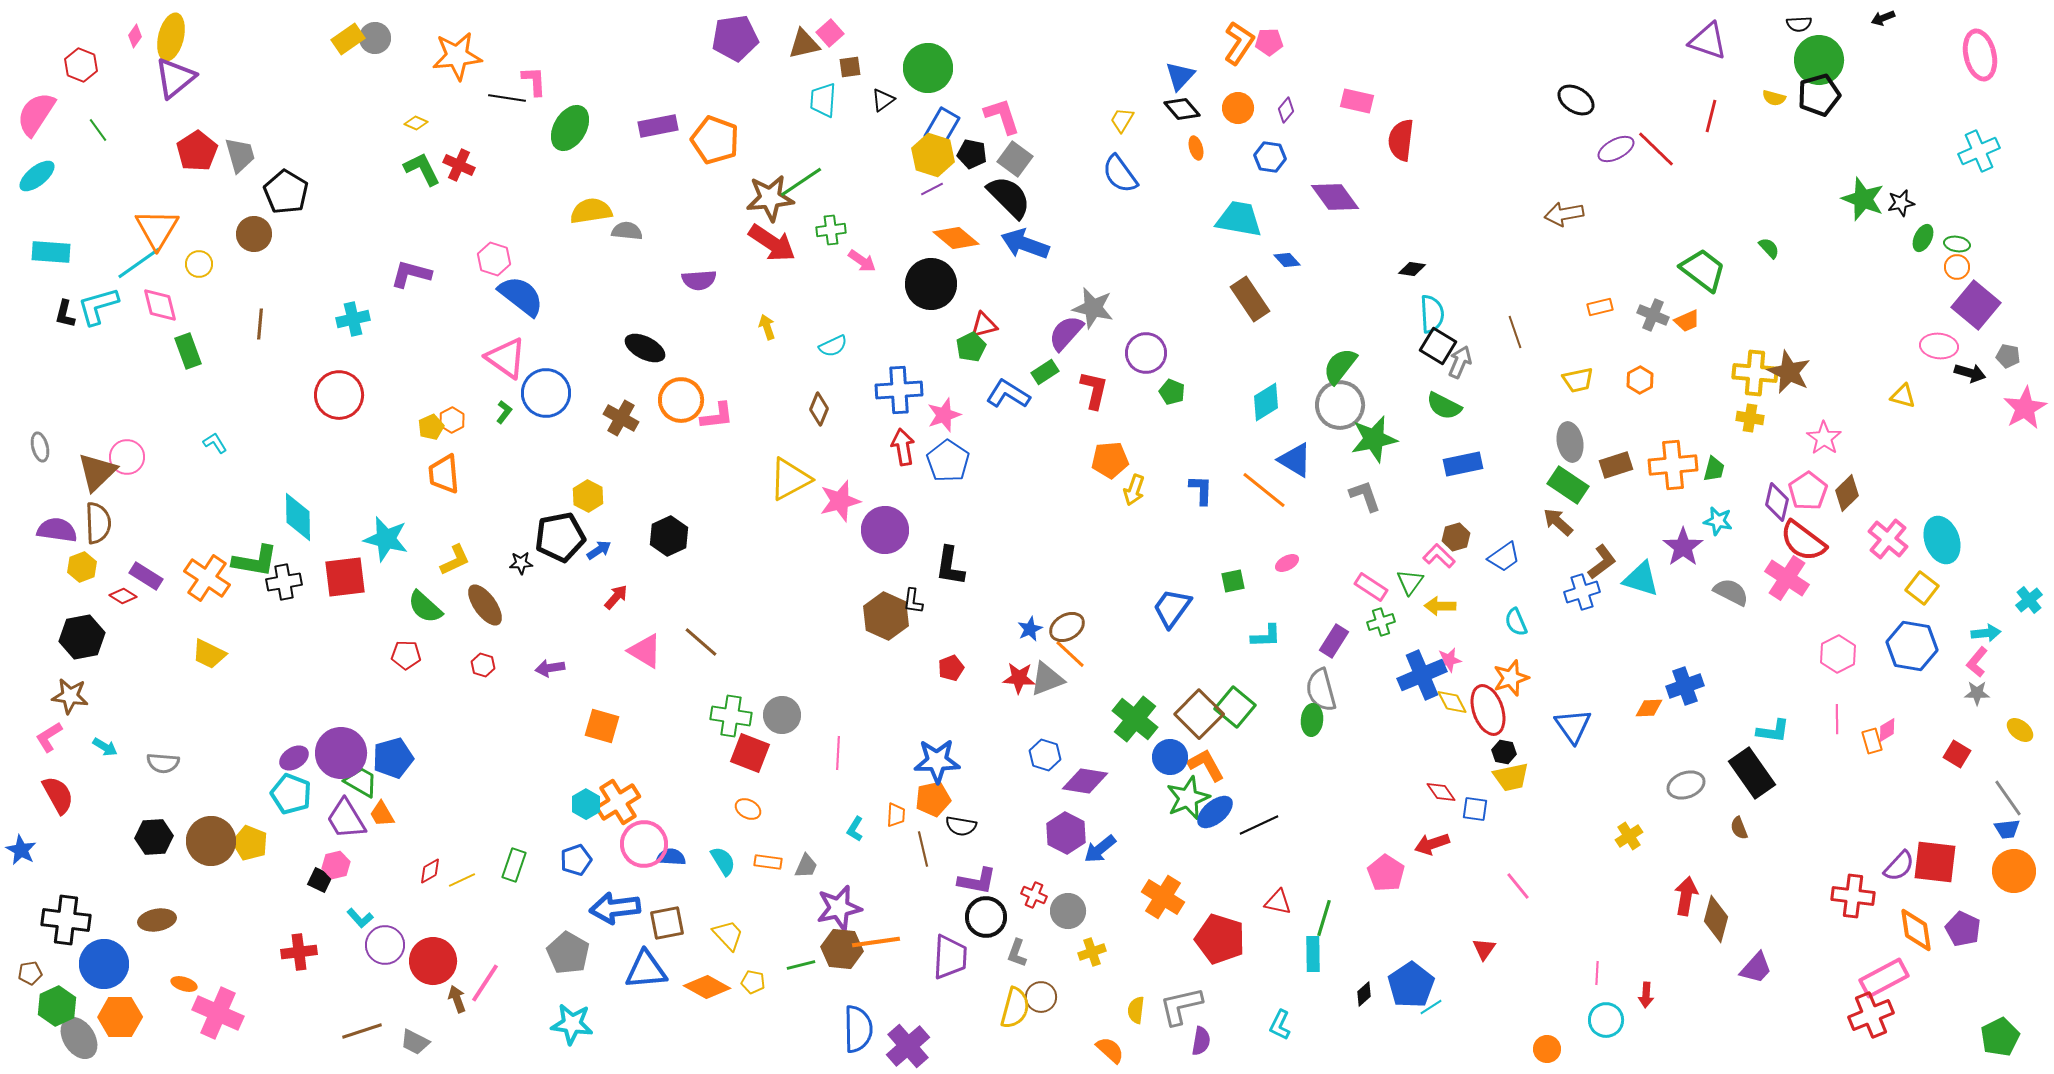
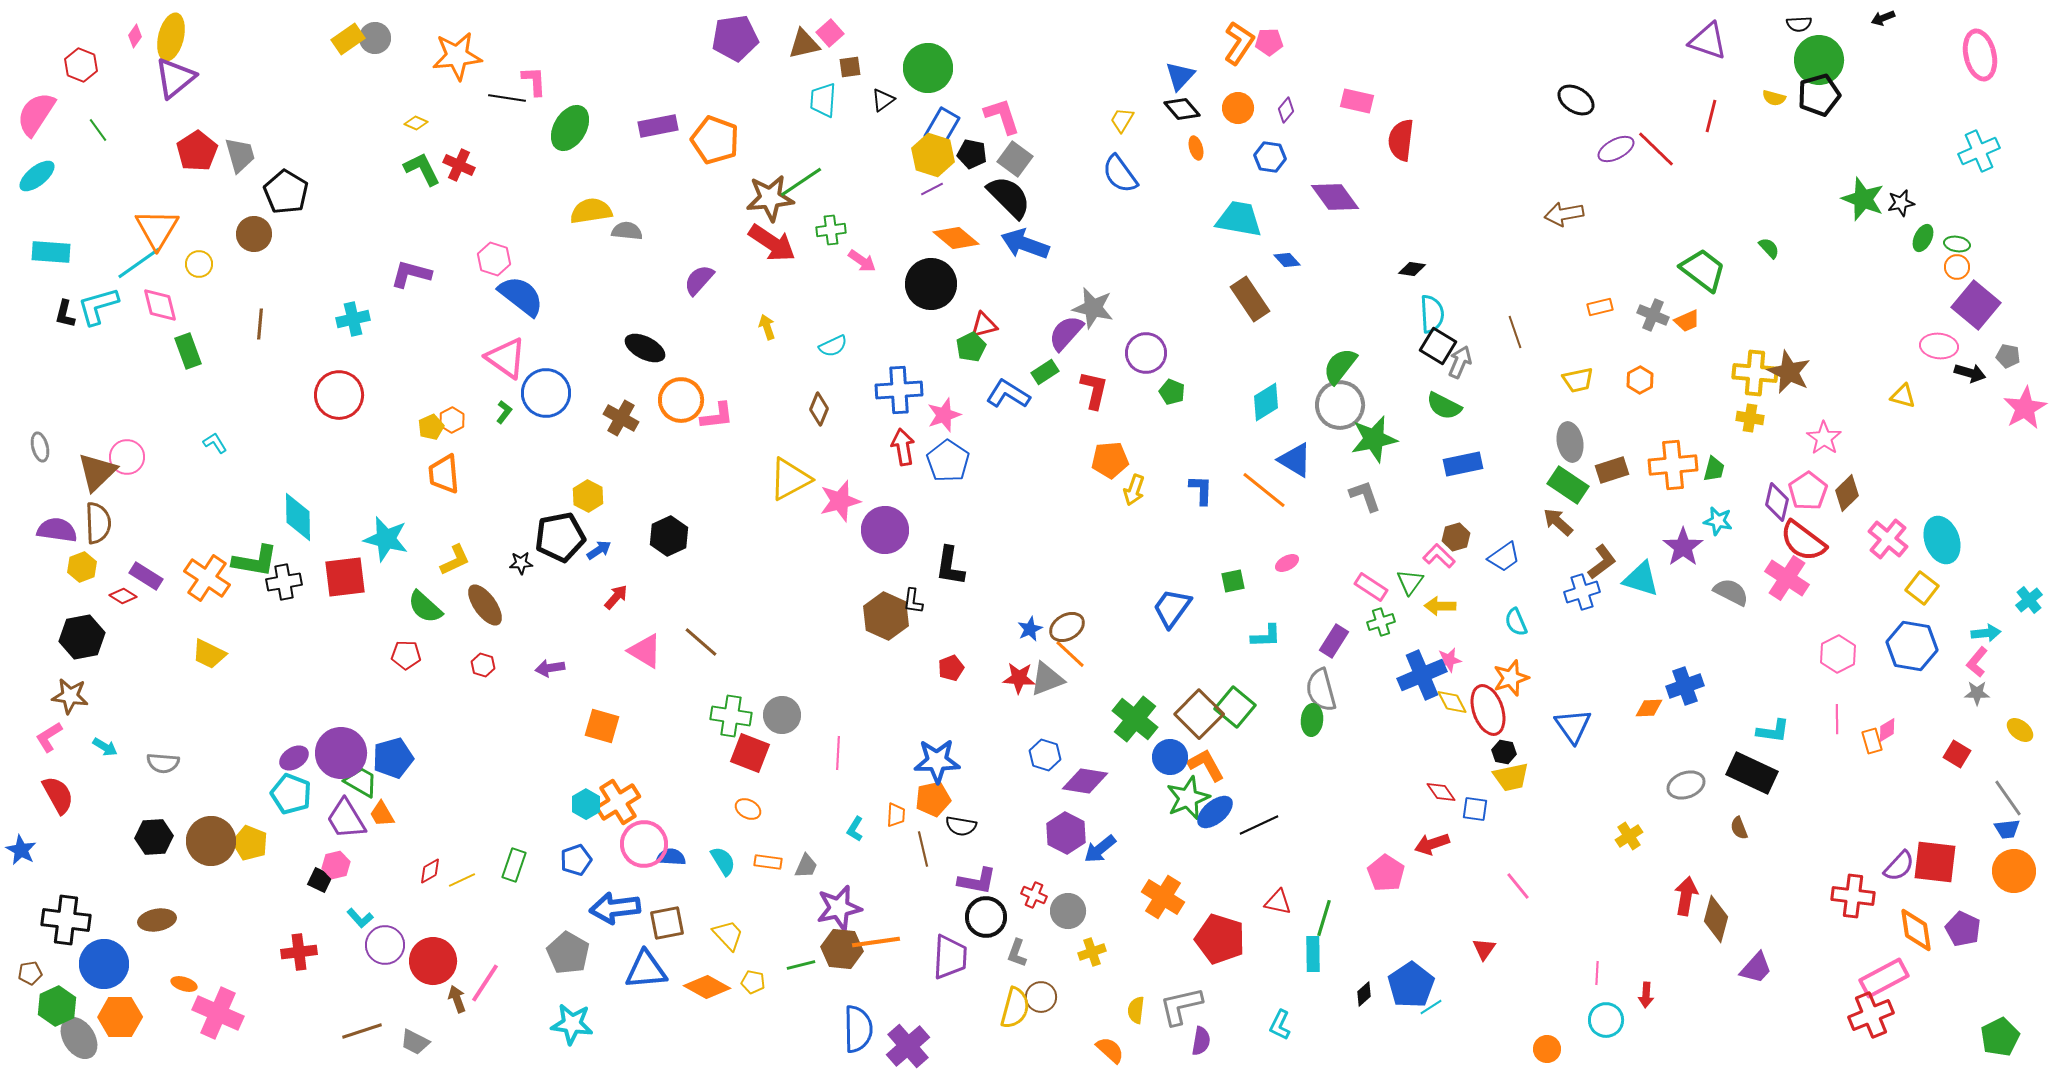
purple semicircle at (699, 280): rotated 136 degrees clockwise
brown rectangle at (1616, 465): moved 4 px left, 5 px down
black rectangle at (1752, 773): rotated 30 degrees counterclockwise
